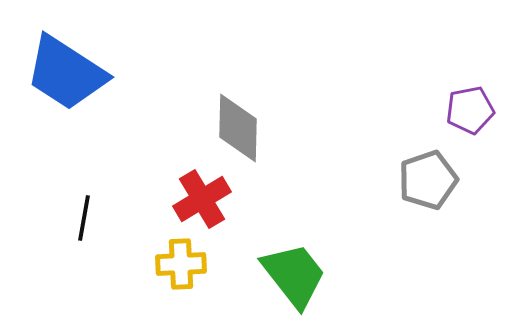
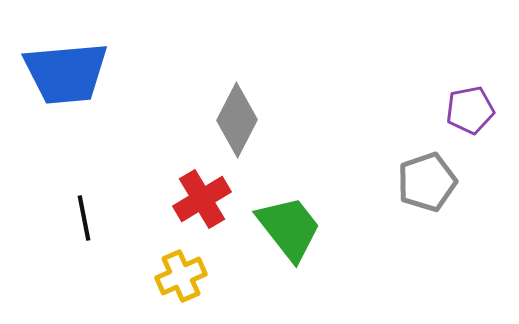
blue trapezoid: rotated 38 degrees counterclockwise
gray diamond: moved 1 px left, 8 px up; rotated 26 degrees clockwise
gray pentagon: moved 1 px left, 2 px down
black line: rotated 21 degrees counterclockwise
yellow cross: moved 12 px down; rotated 21 degrees counterclockwise
green trapezoid: moved 5 px left, 47 px up
